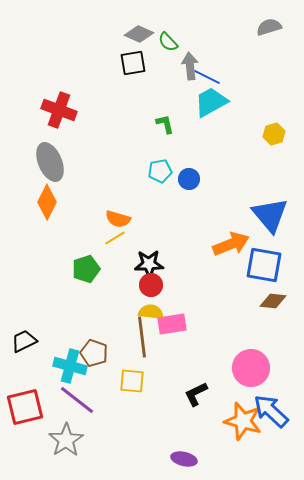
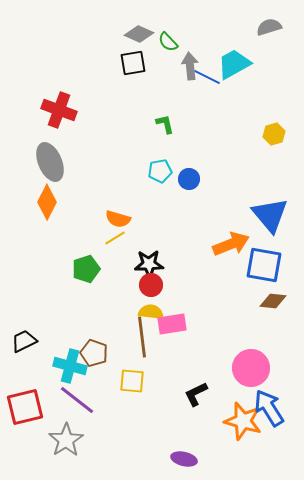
cyan trapezoid: moved 23 px right, 38 px up
blue arrow: moved 2 px left, 3 px up; rotated 15 degrees clockwise
